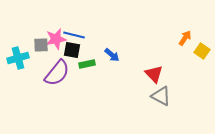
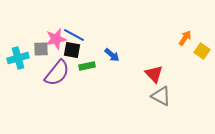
blue line: rotated 15 degrees clockwise
gray square: moved 4 px down
green rectangle: moved 2 px down
